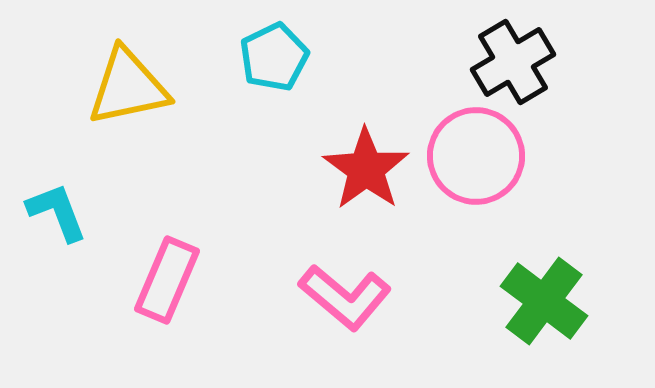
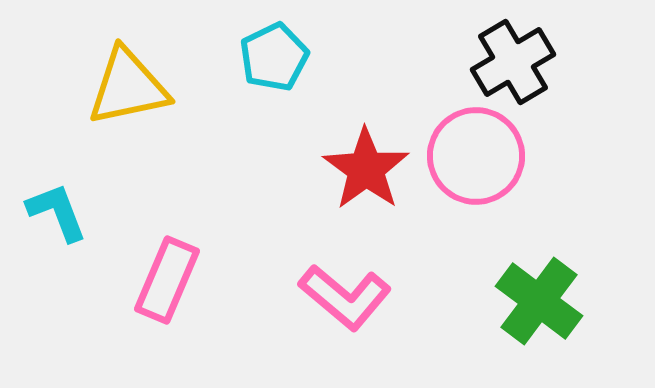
green cross: moved 5 px left
